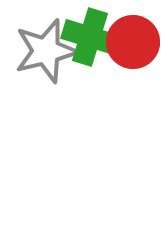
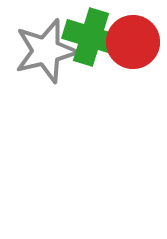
green cross: moved 1 px right
